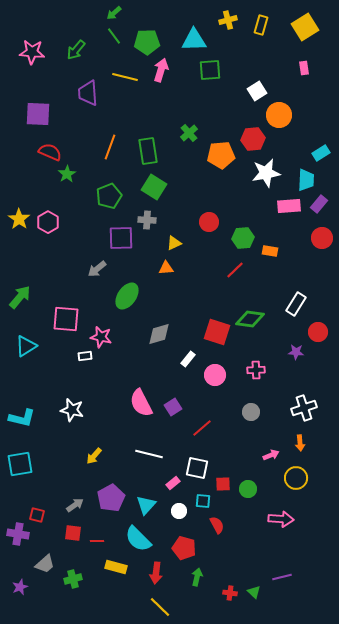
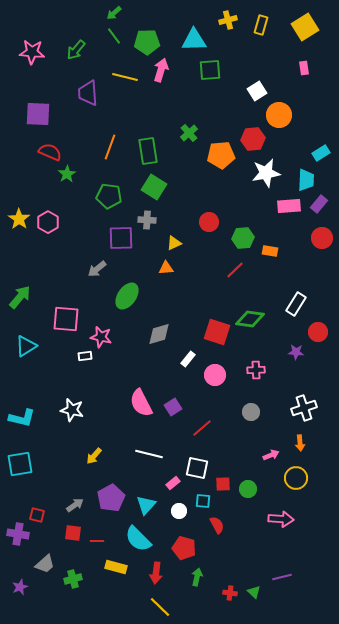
green pentagon at (109, 196): rotated 30 degrees clockwise
